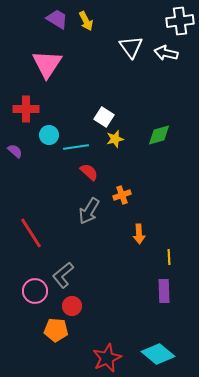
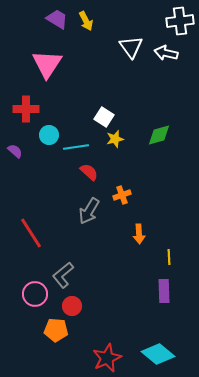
pink circle: moved 3 px down
